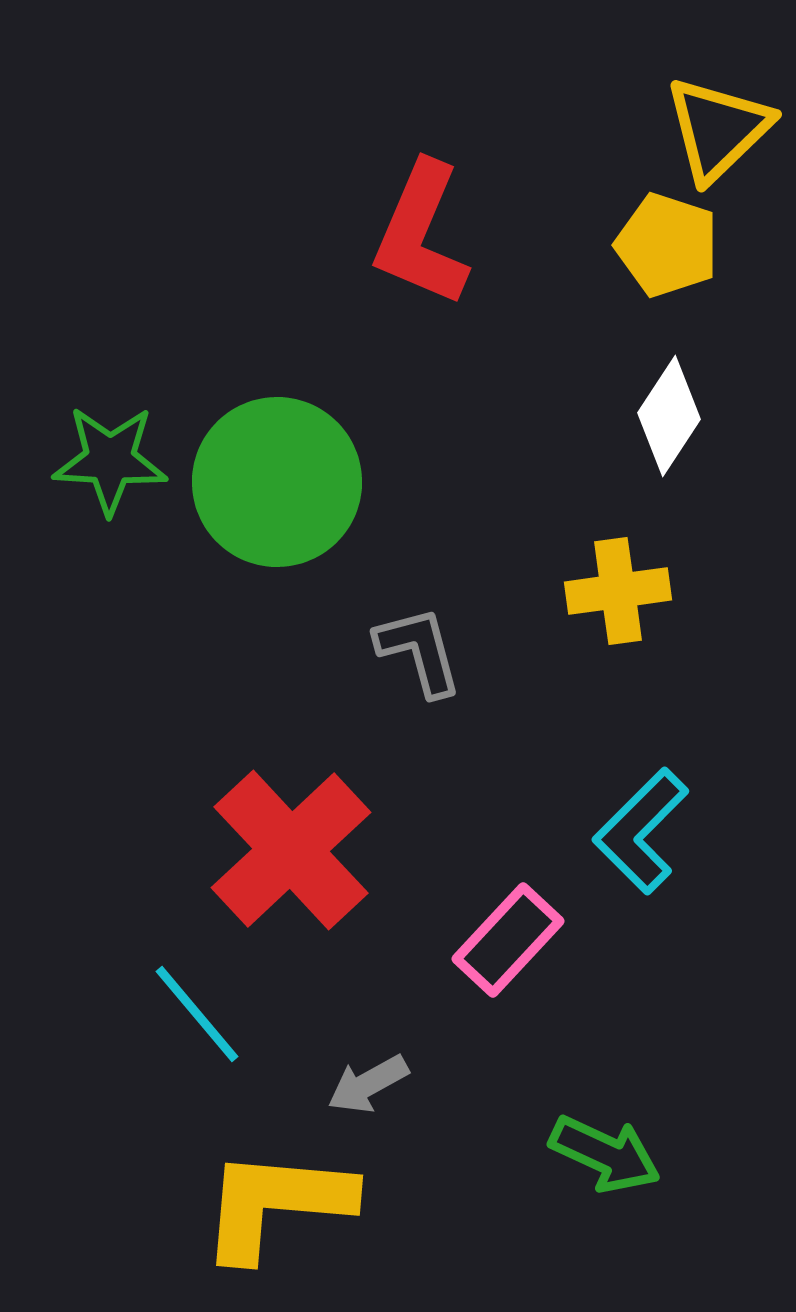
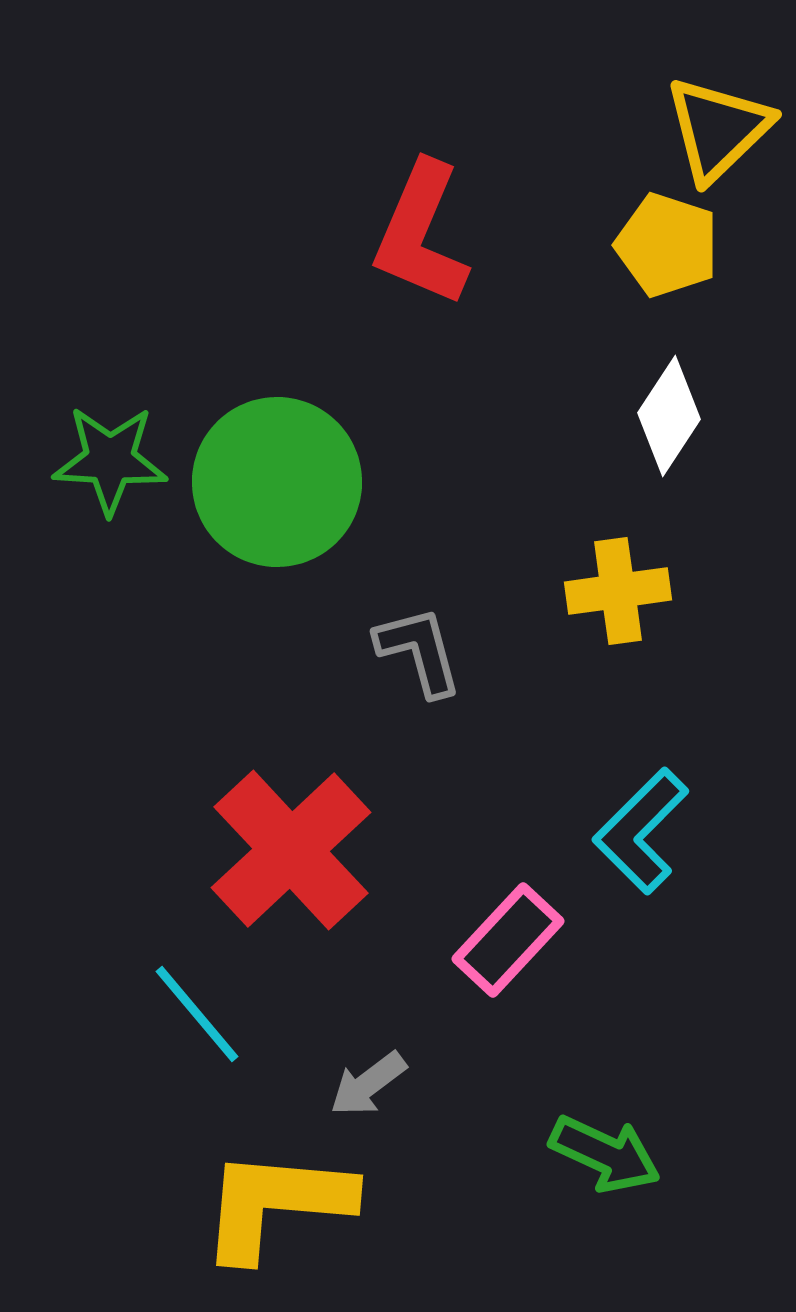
gray arrow: rotated 8 degrees counterclockwise
